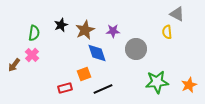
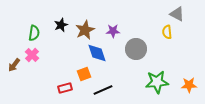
orange star: rotated 21 degrees clockwise
black line: moved 1 px down
